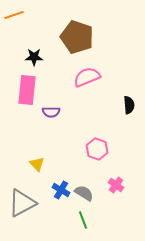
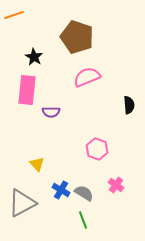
black star: rotated 30 degrees clockwise
